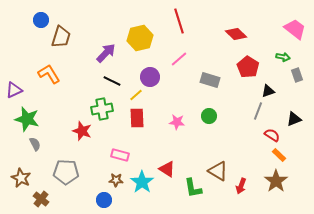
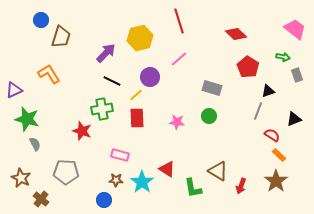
gray rectangle at (210, 80): moved 2 px right, 8 px down
